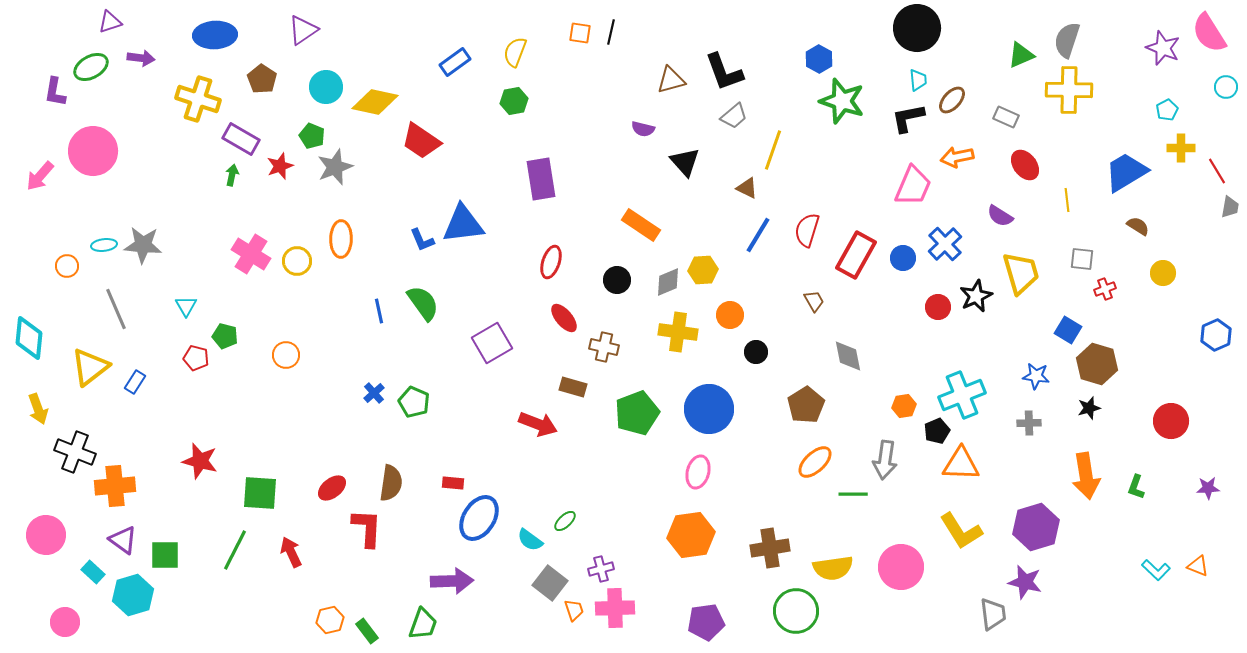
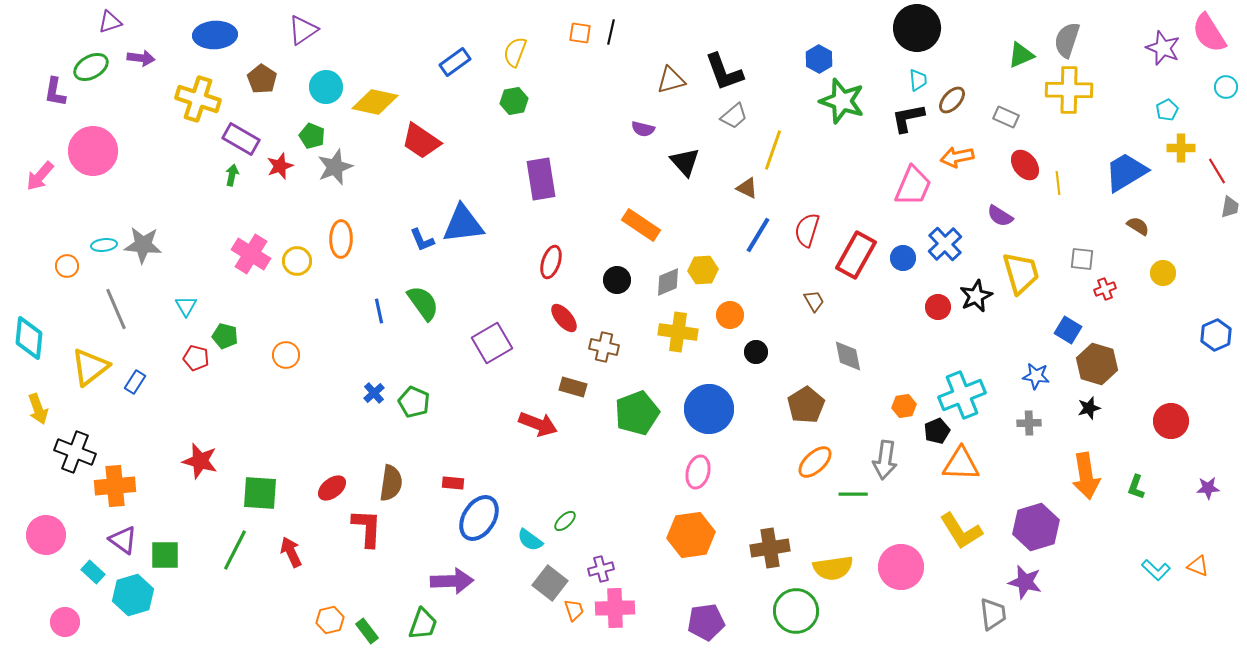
yellow line at (1067, 200): moved 9 px left, 17 px up
